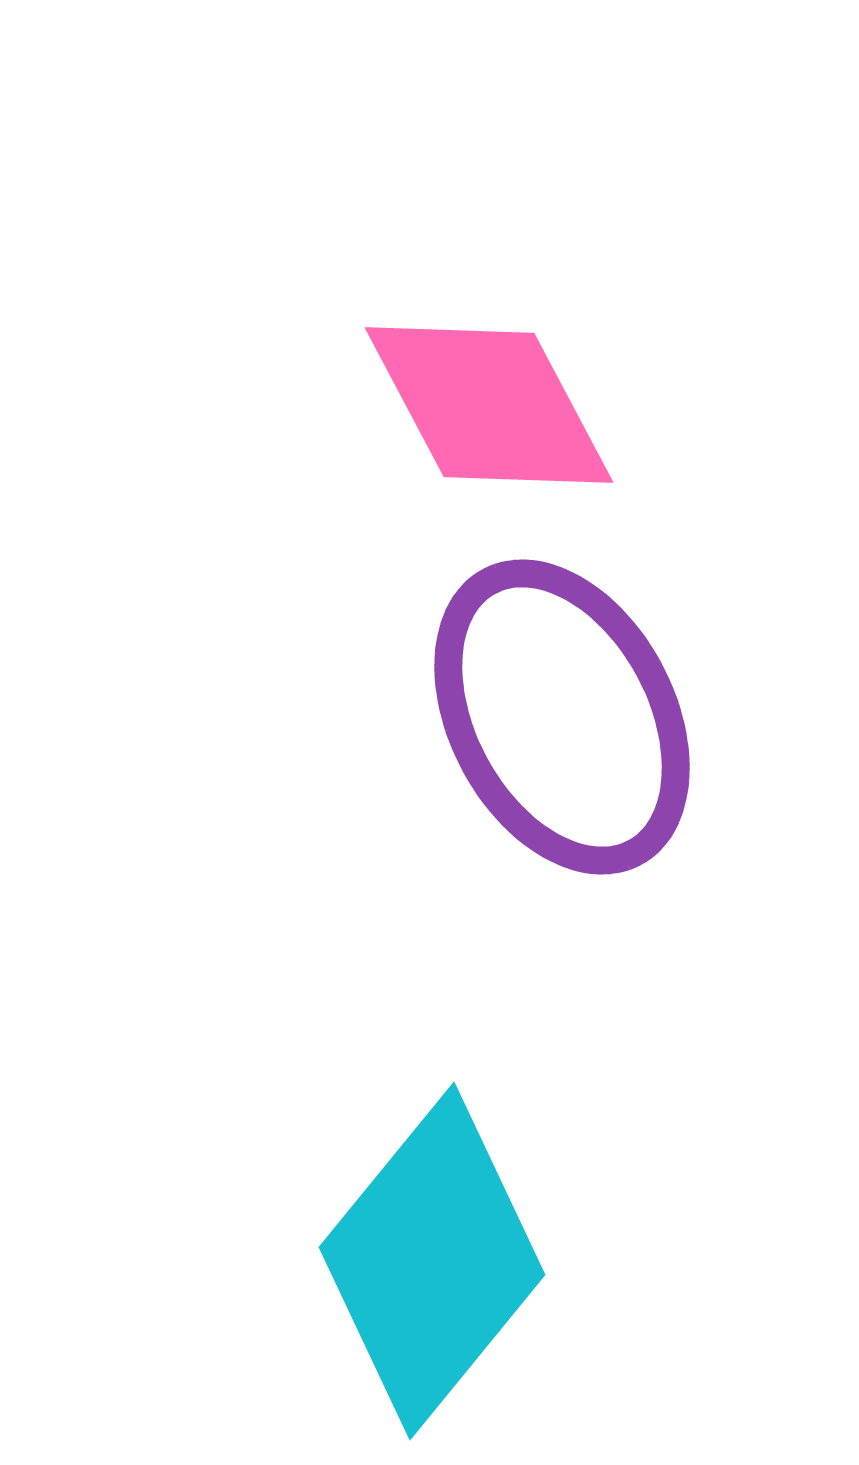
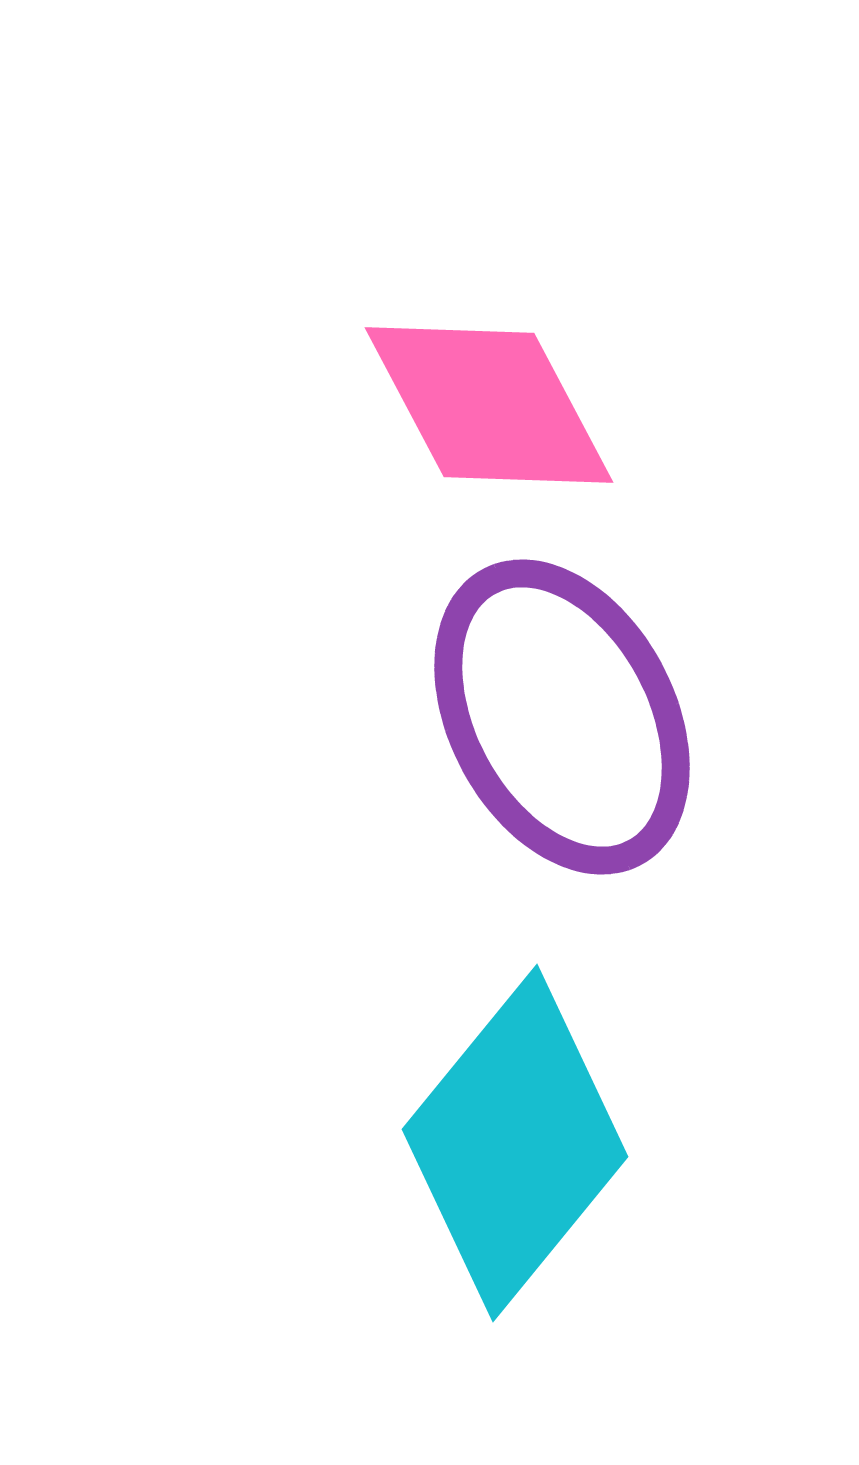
cyan diamond: moved 83 px right, 118 px up
